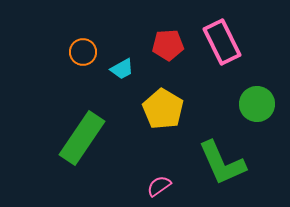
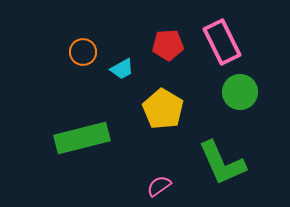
green circle: moved 17 px left, 12 px up
green rectangle: rotated 42 degrees clockwise
